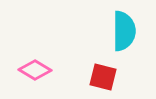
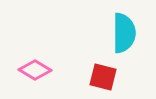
cyan semicircle: moved 2 px down
